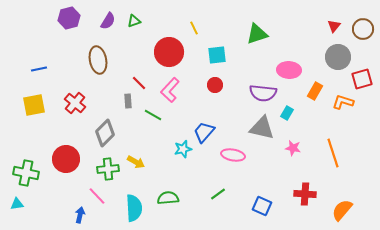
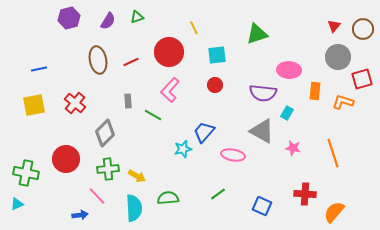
green triangle at (134, 21): moved 3 px right, 4 px up
red line at (139, 83): moved 8 px left, 21 px up; rotated 70 degrees counterclockwise
orange rectangle at (315, 91): rotated 24 degrees counterclockwise
gray triangle at (262, 128): moved 3 px down; rotated 16 degrees clockwise
yellow arrow at (136, 162): moved 1 px right, 14 px down
cyan triangle at (17, 204): rotated 16 degrees counterclockwise
orange semicircle at (342, 210): moved 8 px left, 2 px down
blue arrow at (80, 215): rotated 70 degrees clockwise
